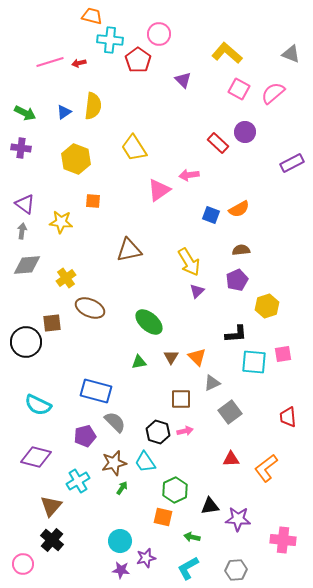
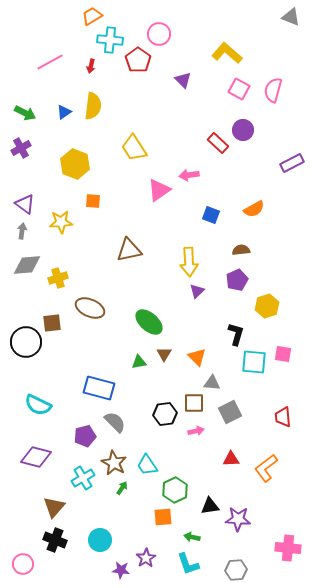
orange trapezoid at (92, 16): rotated 45 degrees counterclockwise
gray triangle at (291, 54): moved 37 px up
pink line at (50, 62): rotated 12 degrees counterclockwise
red arrow at (79, 63): moved 12 px right, 3 px down; rotated 64 degrees counterclockwise
pink semicircle at (273, 93): moved 3 px up; rotated 35 degrees counterclockwise
purple circle at (245, 132): moved 2 px left, 2 px up
purple cross at (21, 148): rotated 36 degrees counterclockwise
yellow hexagon at (76, 159): moved 1 px left, 5 px down
orange semicircle at (239, 209): moved 15 px right
yellow star at (61, 222): rotated 10 degrees counterclockwise
yellow arrow at (189, 262): rotated 28 degrees clockwise
yellow cross at (66, 278): moved 8 px left; rotated 18 degrees clockwise
black L-shape at (236, 334): rotated 70 degrees counterclockwise
pink square at (283, 354): rotated 18 degrees clockwise
brown triangle at (171, 357): moved 7 px left, 3 px up
gray triangle at (212, 383): rotated 30 degrees clockwise
blue rectangle at (96, 391): moved 3 px right, 3 px up
brown square at (181, 399): moved 13 px right, 4 px down
gray square at (230, 412): rotated 10 degrees clockwise
red trapezoid at (288, 417): moved 5 px left
pink arrow at (185, 431): moved 11 px right
black hexagon at (158, 432): moved 7 px right, 18 px up; rotated 25 degrees counterclockwise
cyan trapezoid at (145, 462): moved 2 px right, 3 px down
brown star at (114, 463): rotated 30 degrees counterclockwise
cyan cross at (78, 481): moved 5 px right, 3 px up
brown triangle at (51, 506): moved 3 px right, 1 px down
orange square at (163, 517): rotated 18 degrees counterclockwise
black cross at (52, 540): moved 3 px right; rotated 20 degrees counterclockwise
pink cross at (283, 540): moved 5 px right, 8 px down
cyan circle at (120, 541): moved 20 px left, 1 px up
purple star at (146, 558): rotated 18 degrees counterclockwise
cyan L-shape at (188, 568): moved 4 px up; rotated 80 degrees counterclockwise
